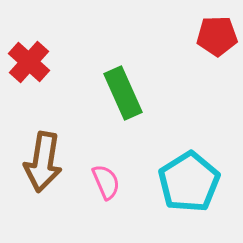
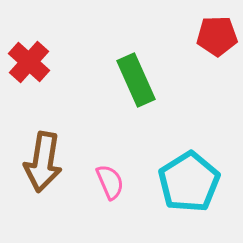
green rectangle: moved 13 px right, 13 px up
pink semicircle: moved 4 px right
